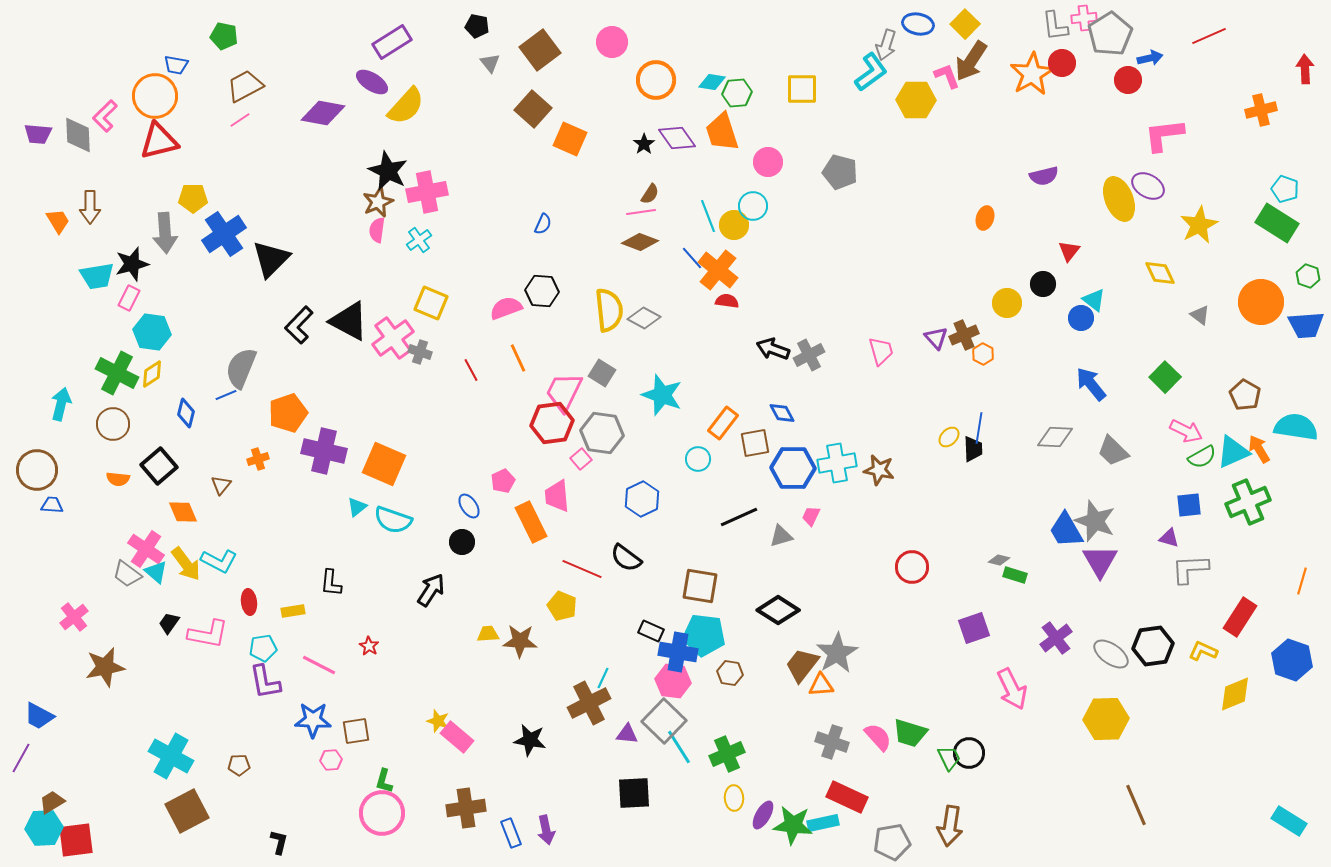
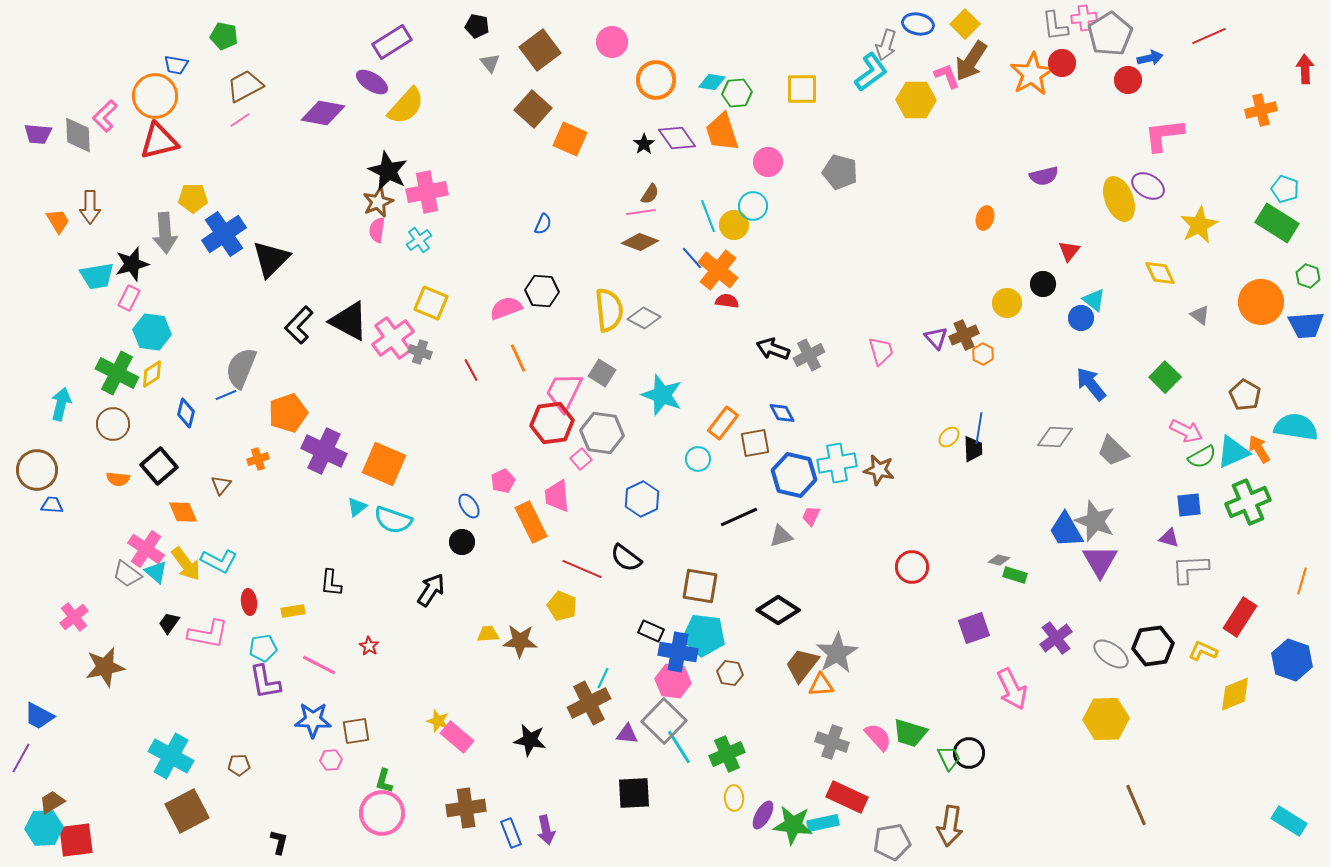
purple cross at (324, 451): rotated 12 degrees clockwise
blue hexagon at (793, 468): moved 1 px right, 7 px down; rotated 12 degrees clockwise
